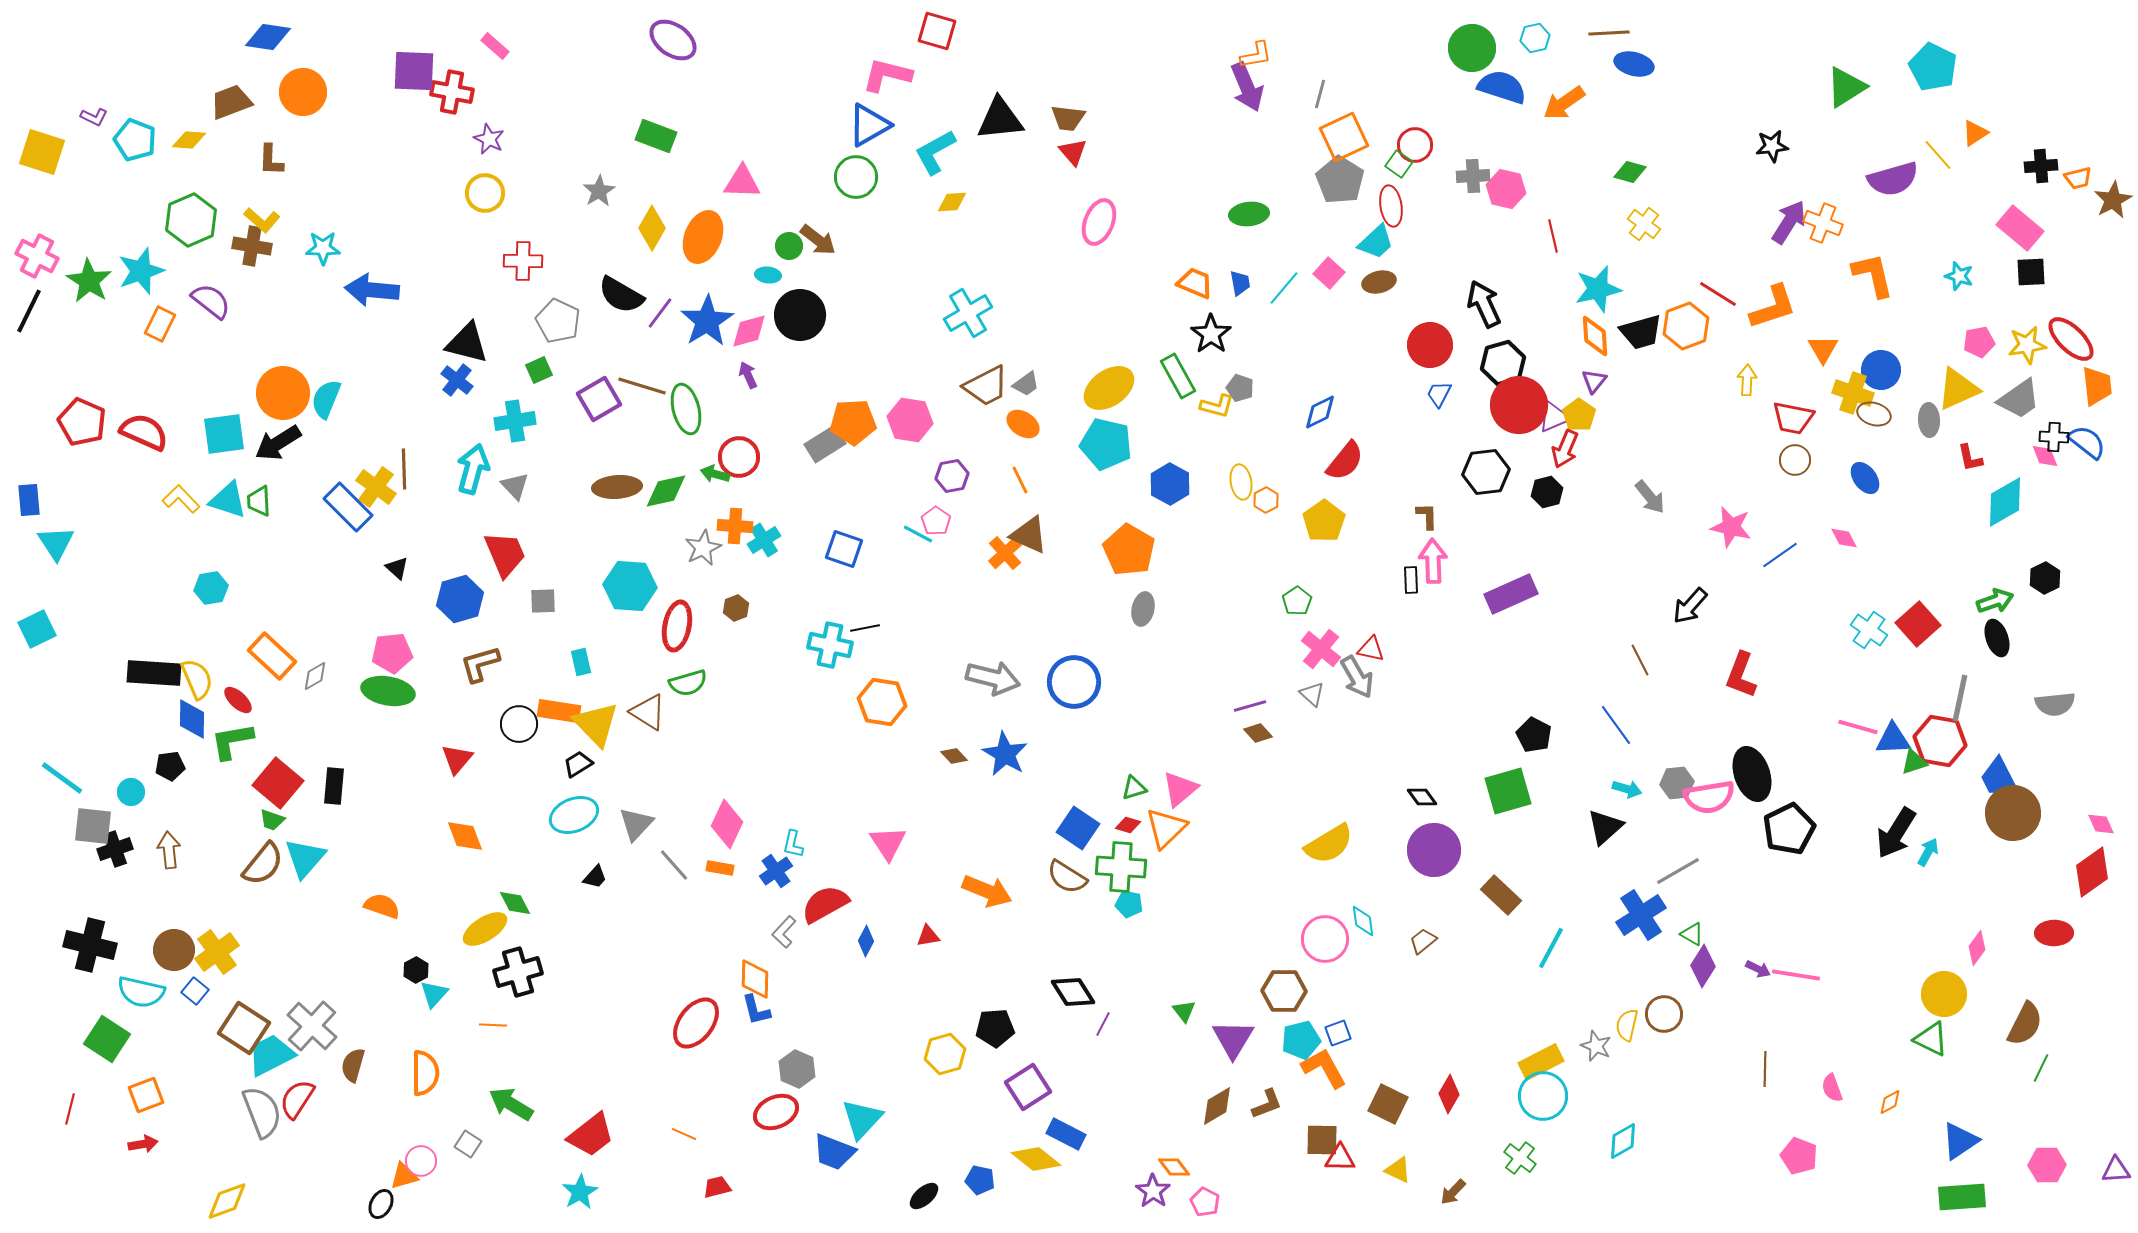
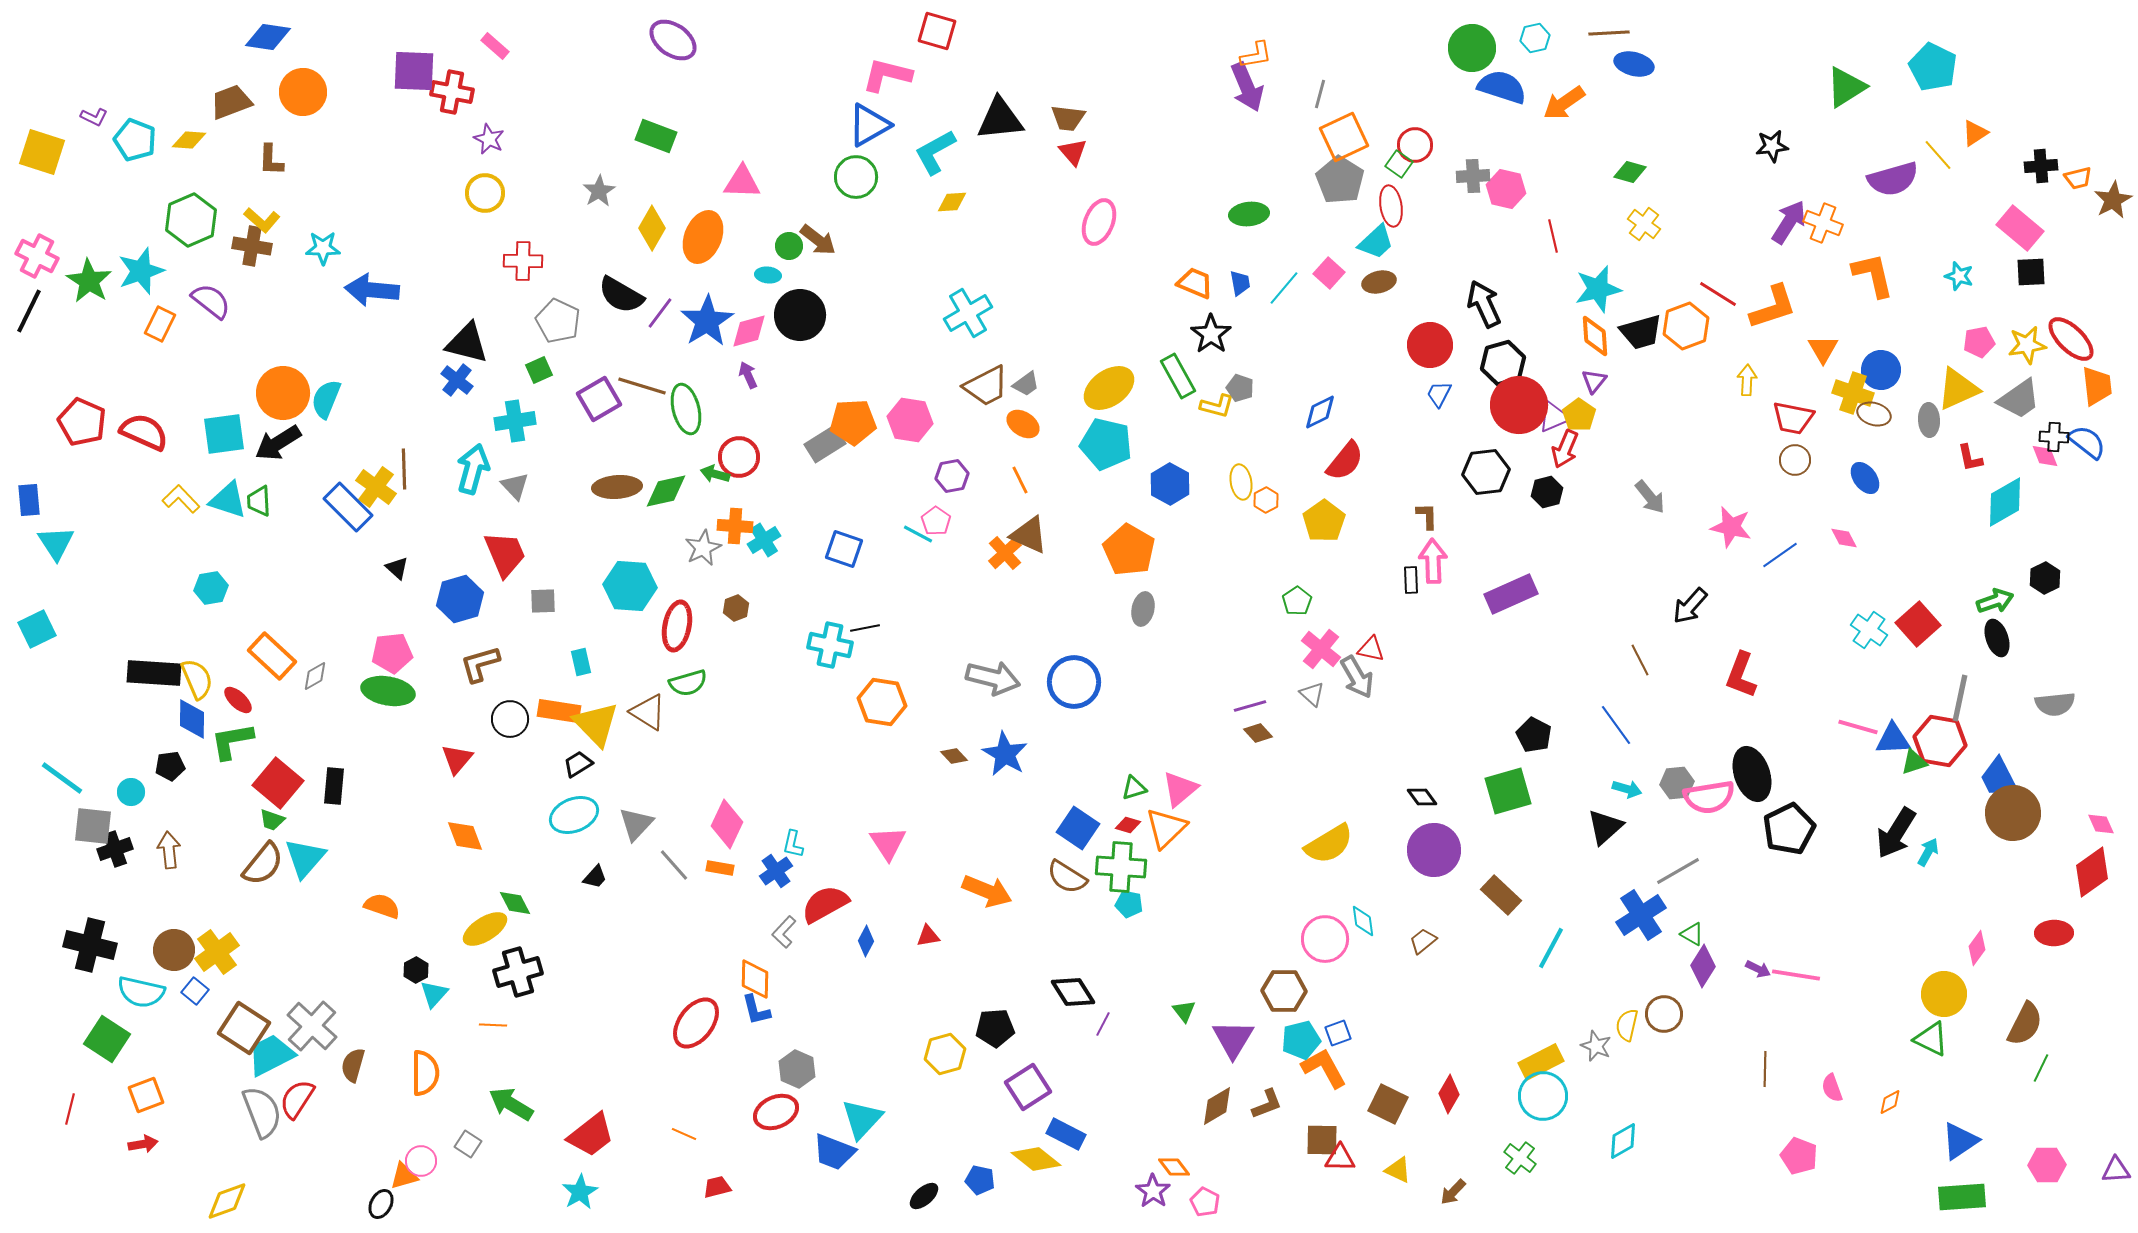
black circle at (519, 724): moved 9 px left, 5 px up
